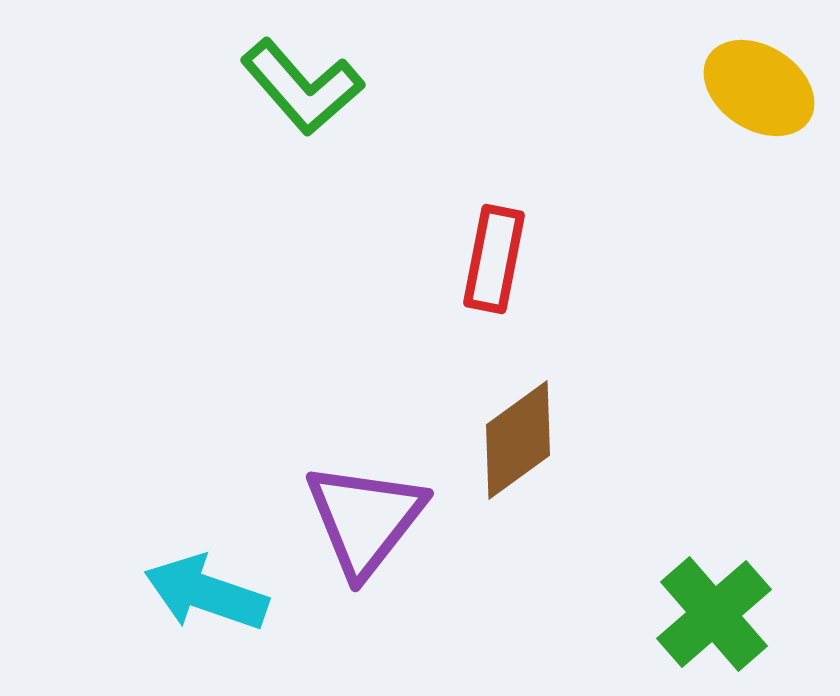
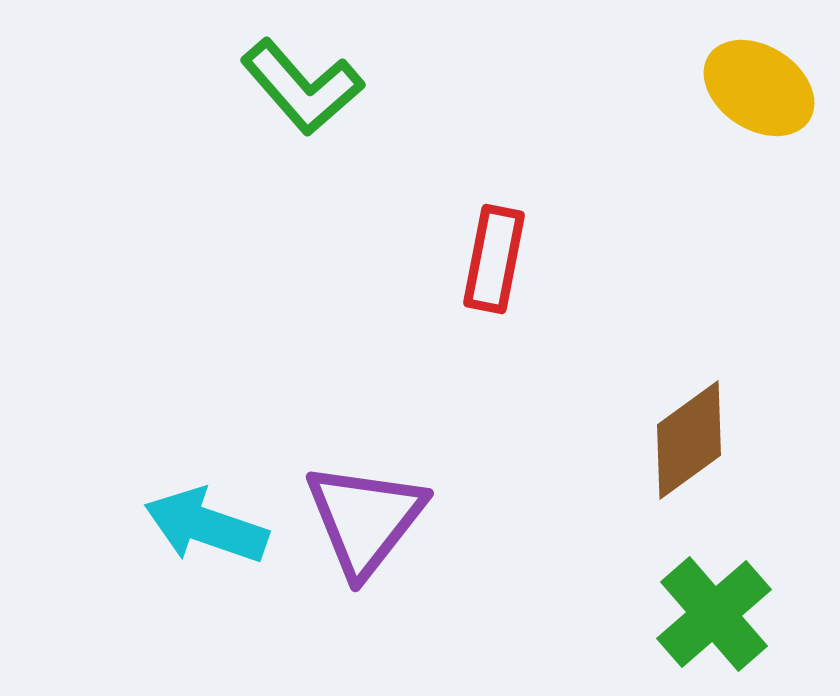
brown diamond: moved 171 px right
cyan arrow: moved 67 px up
